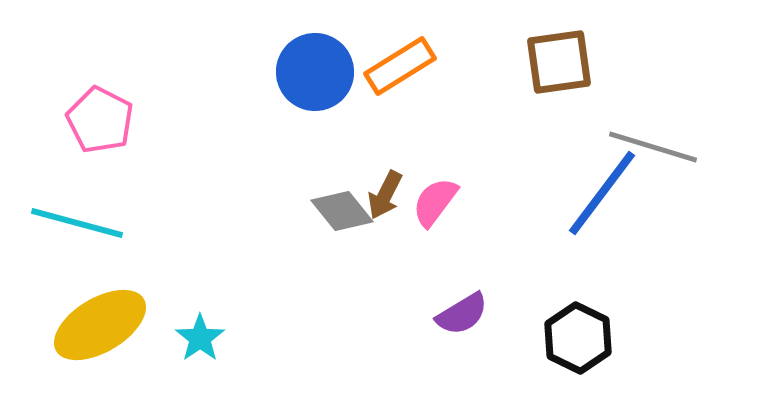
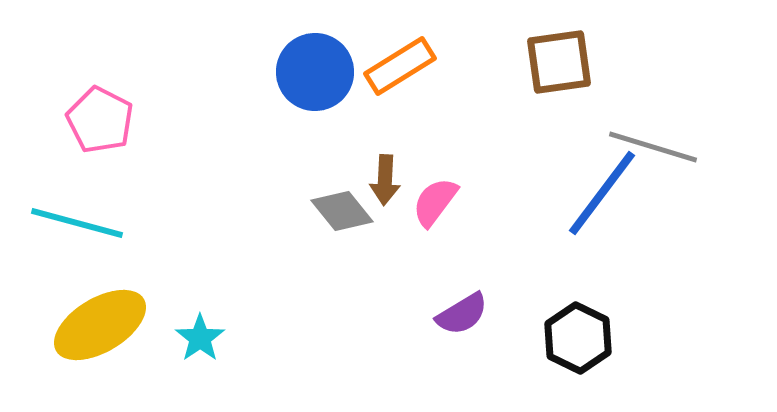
brown arrow: moved 15 px up; rotated 24 degrees counterclockwise
